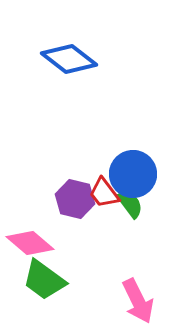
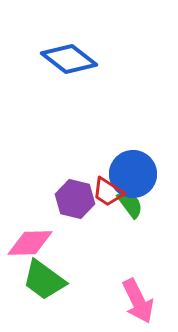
red trapezoid: moved 4 px right, 1 px up; rotated 20 degrees counterclockwise
pink diamond: rotated 42 degrees counterclockwise
